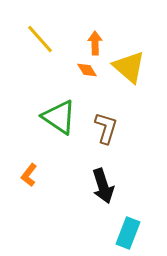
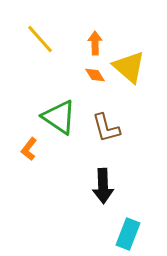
orange diamond: moved 8 px right, 5 px down
brown L-shape: rotated 148 degrees clockwise
orange L-shape: moved 26 px up
black arrow: rotated 16 degrees clockwise
cyan rectangle: moved 1 px down
